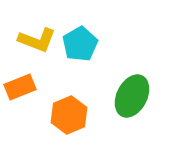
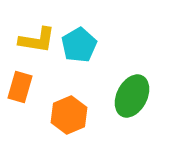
yellow L-shape: rotated 12 degrees counterclockwise
cyan pentagon: moved 1 px left, 1 px down
orange rectangle: rotated 52 degrees counterclockwise
